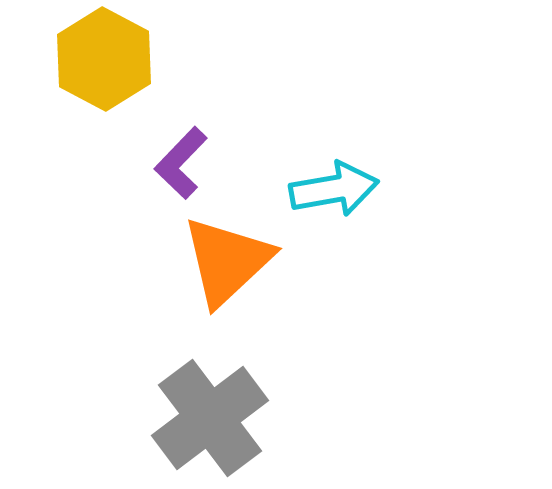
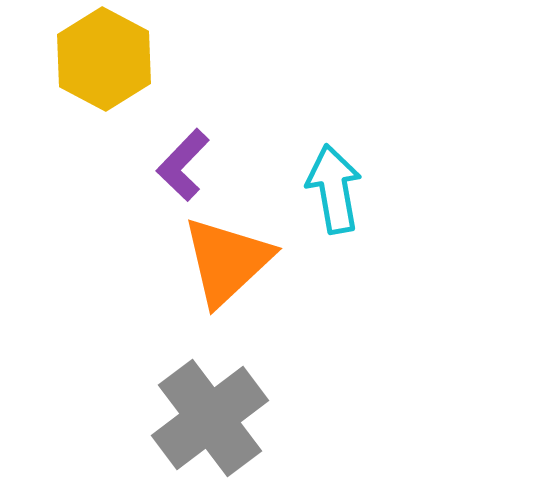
purple L-shape: moved 2 px right, 2 px down
cyan arrow: rotated 90 degrees counterclockwise
